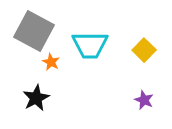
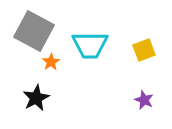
yellow square: rotated 25 degrees clockwise
orange star: rotated 12 degrees clockwise
